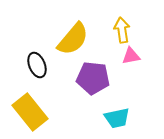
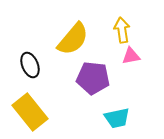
black ellipse: moved 7 px left
